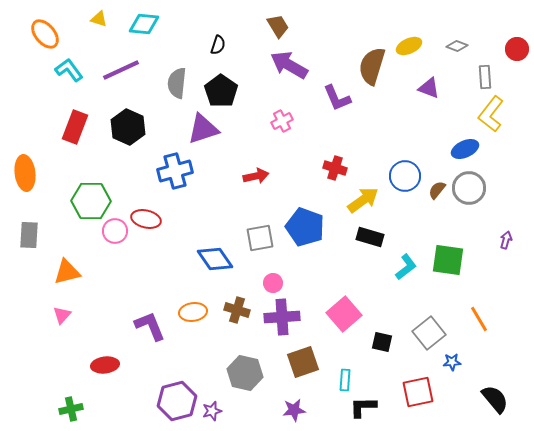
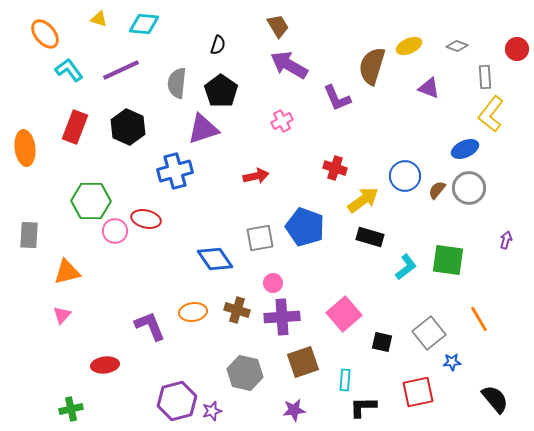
orange ellipse at (25, 173): moved 25 px up
